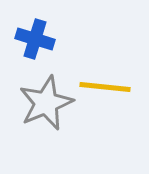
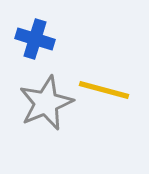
yellow line: moved 1 px left, 3 px down; rotated 9 degrees clockwise
